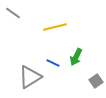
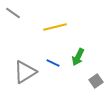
green arrow: moved 2 px right
gray triangle: moved 5 px left, 5 px up
